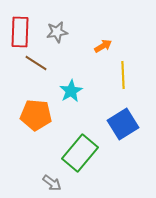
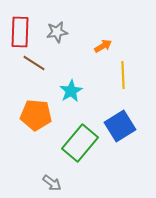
brown line: moved 2 px left
blue square: moved 3 px left, 2 px down
green rectangle: moved 10 px up
